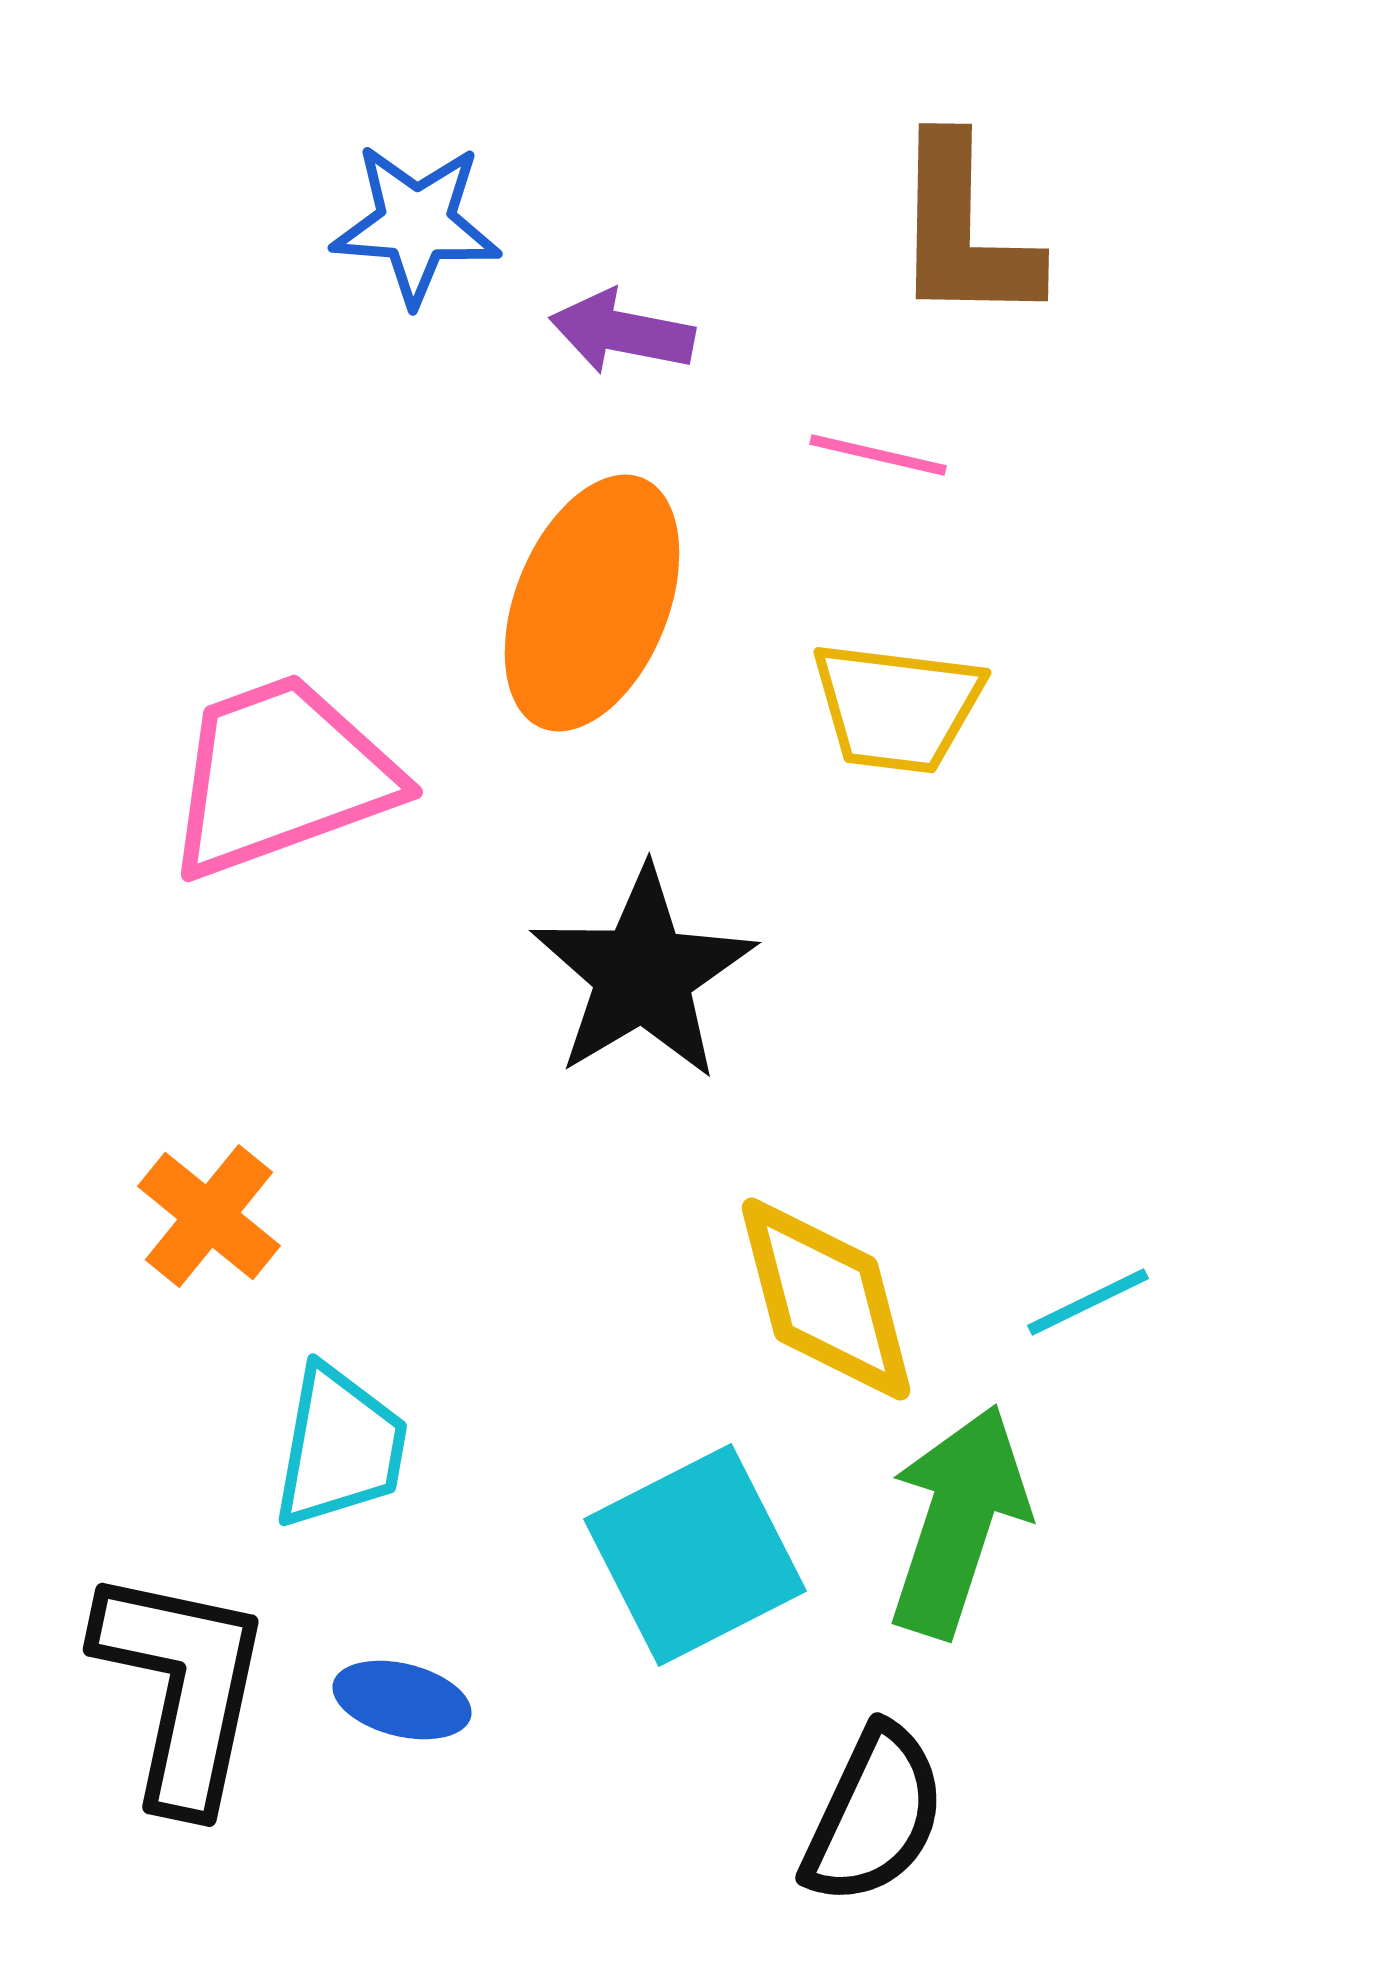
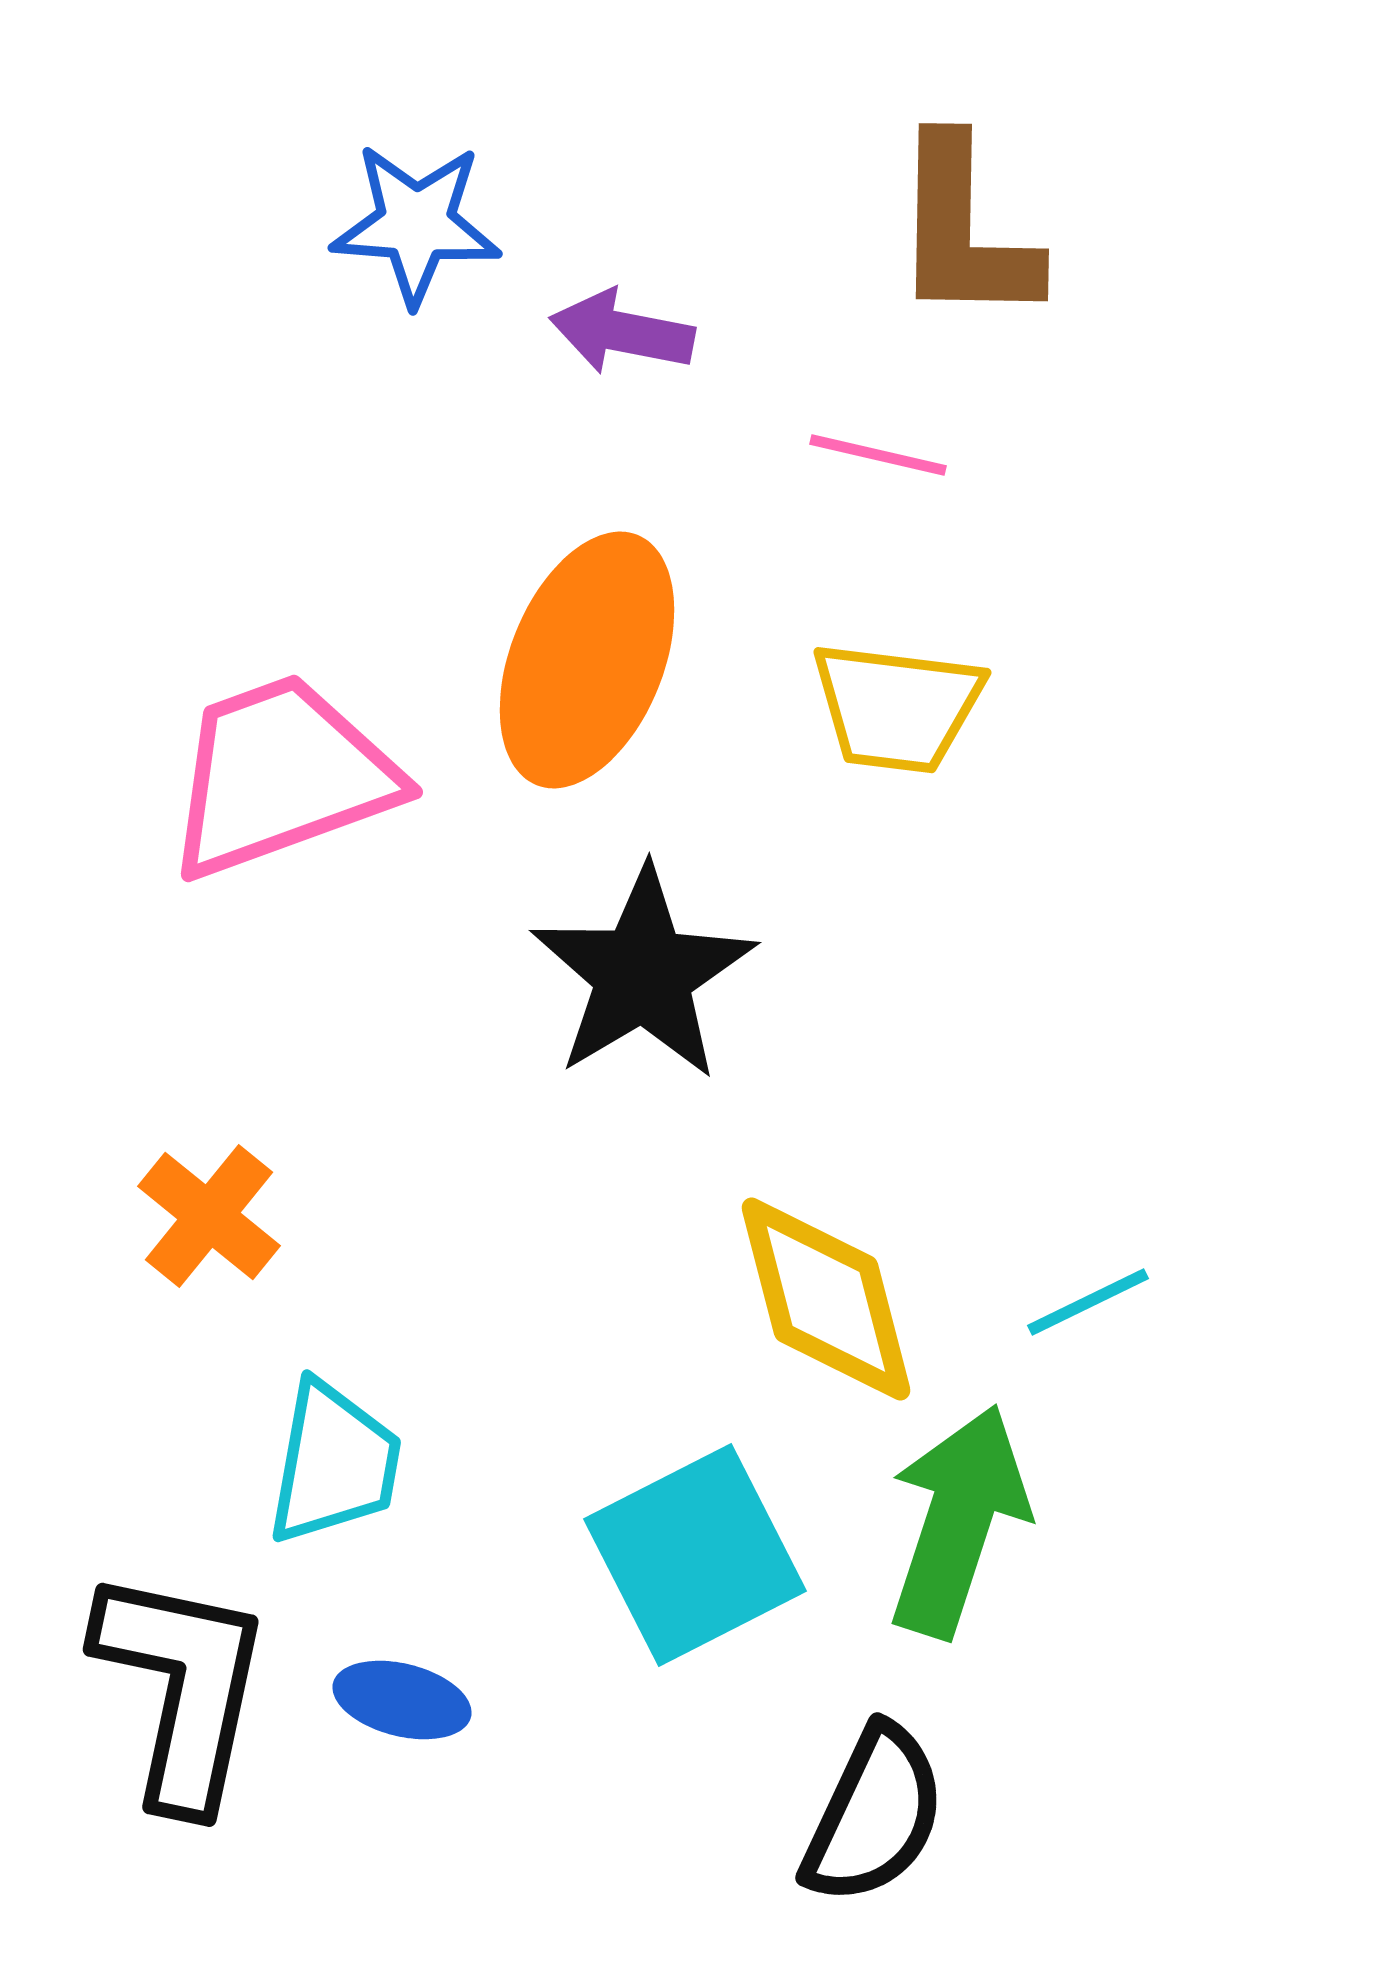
orange ellipse: moved 5 px left, 57 px down
cyan trapezoid: moved 6 px left, 16 px down
